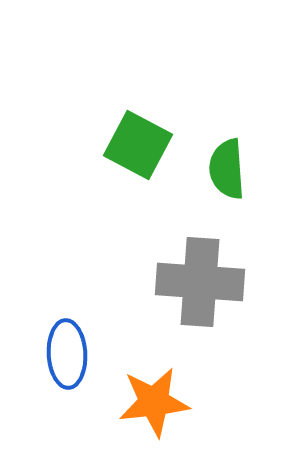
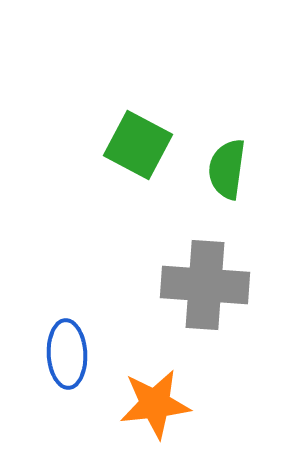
green semicircle: rotated 12 degrees clockwise
gray cross: moved 5 px right, 3 px down
orange star: moved 1 px right, 2 px down
